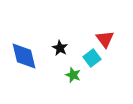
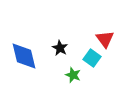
cyan square: rotated 18 degrees counterclockwise
